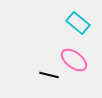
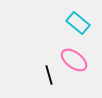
black line: rotated 60 degrees clockwise
